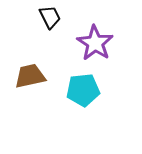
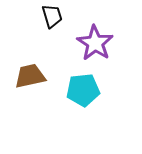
black trapezoid: moved 2 px right, 1 px up; rotated 10 degrees clockwise
